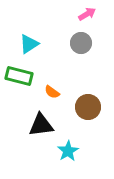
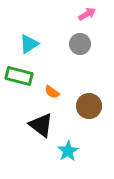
gray circle: moved 1 px left, 1 px down
brown circle: moved 1 px right, 1 px up
black triangle: rotated 44 degrees clockwise
